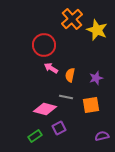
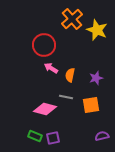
purple square: moved 6 px left, 10 px down; rotated 16 degrees clockwise
green rectangle: rotated 56 degrees clockwise
